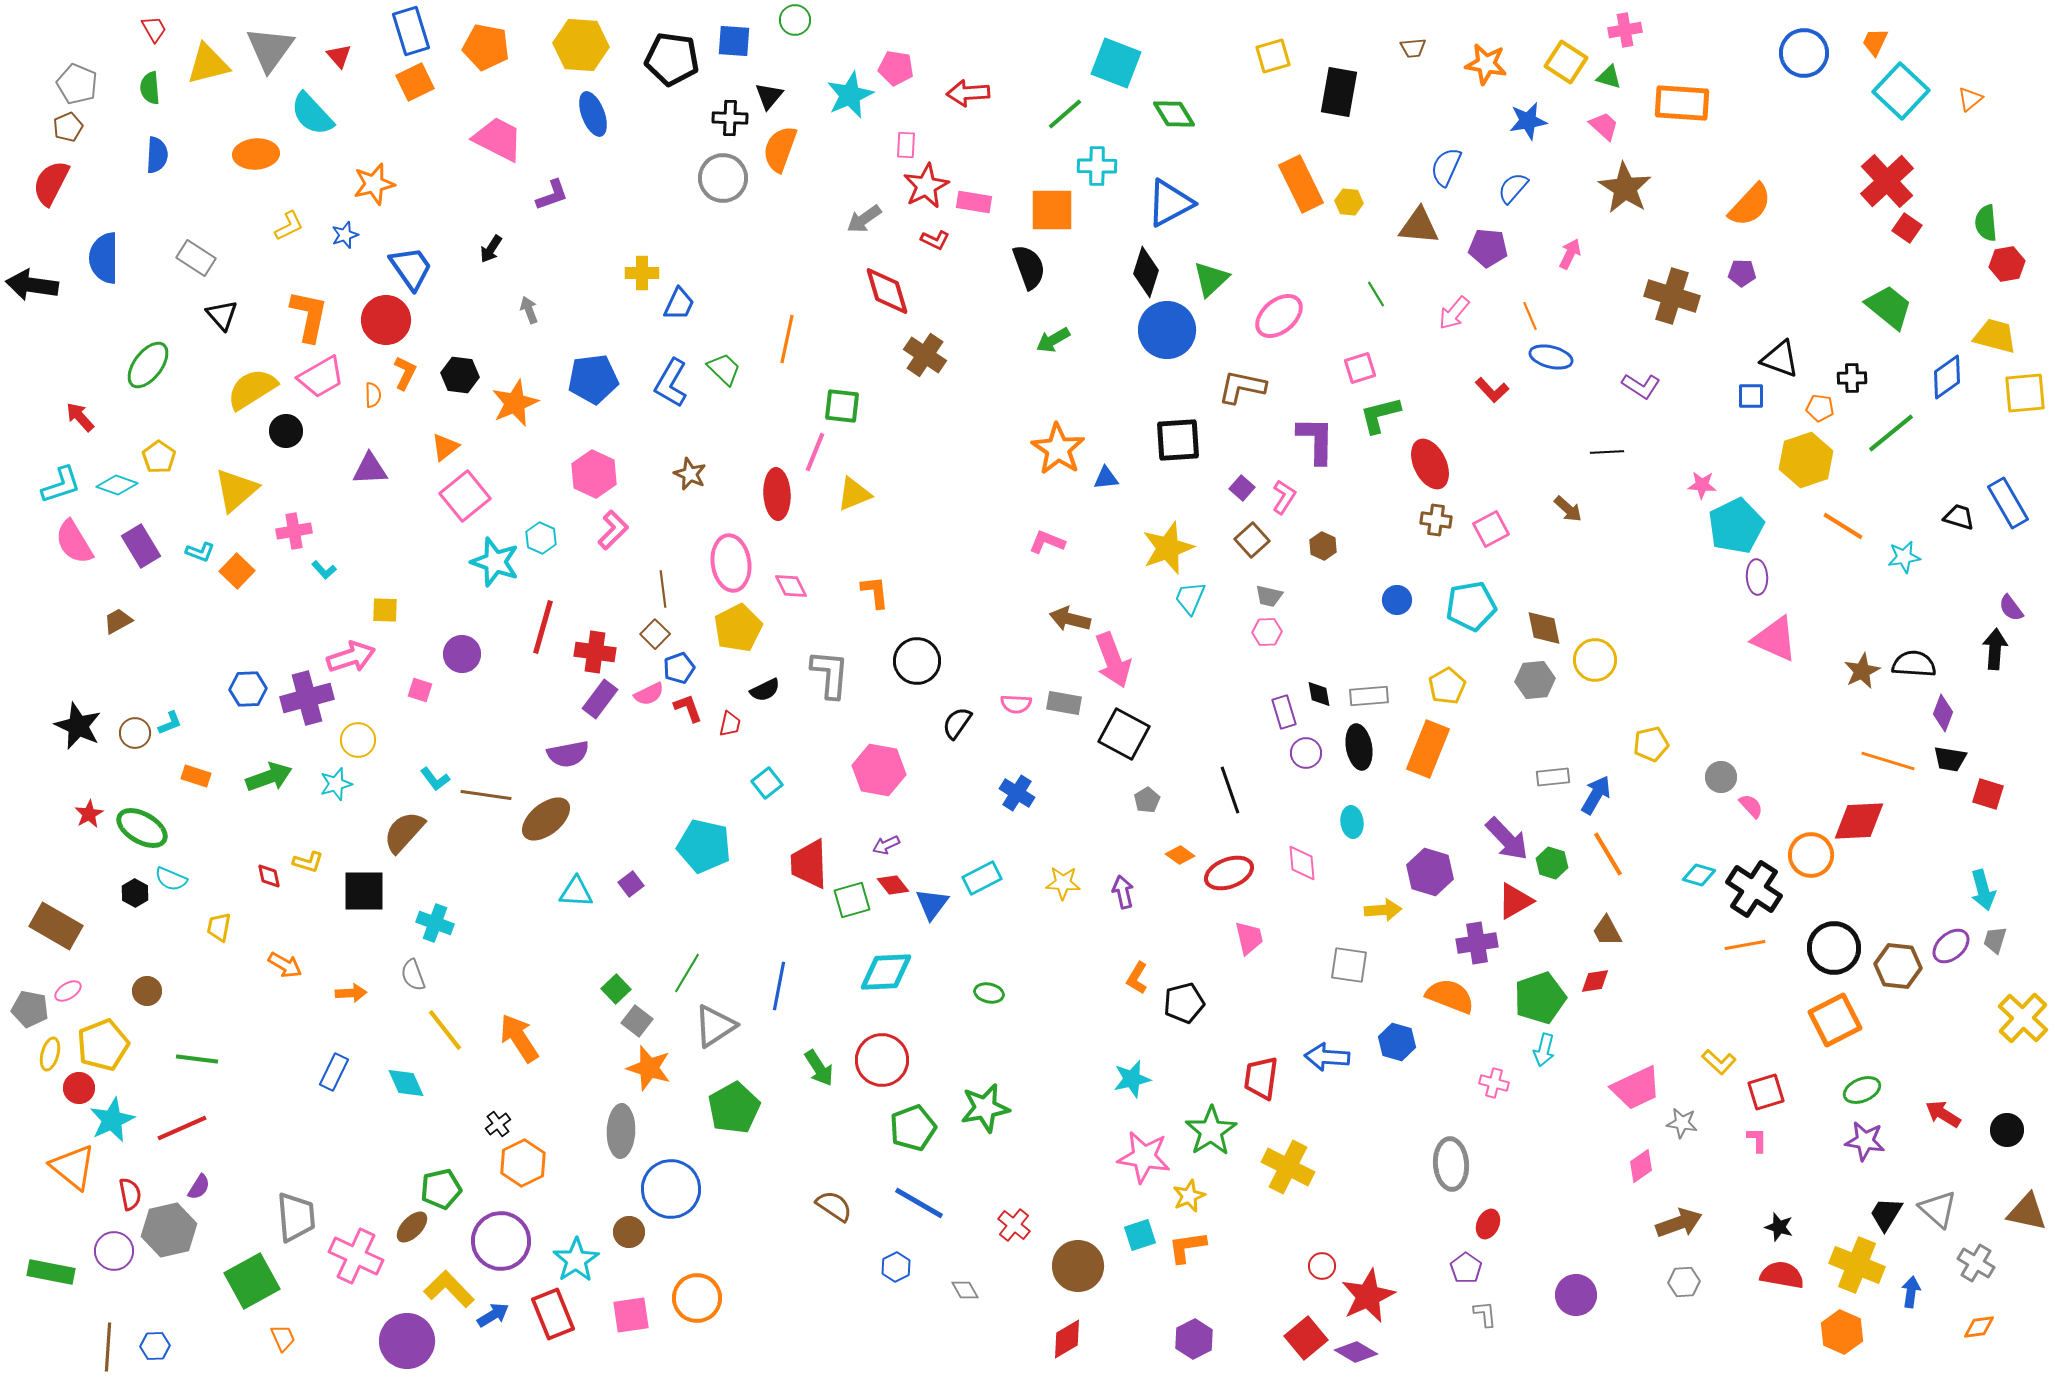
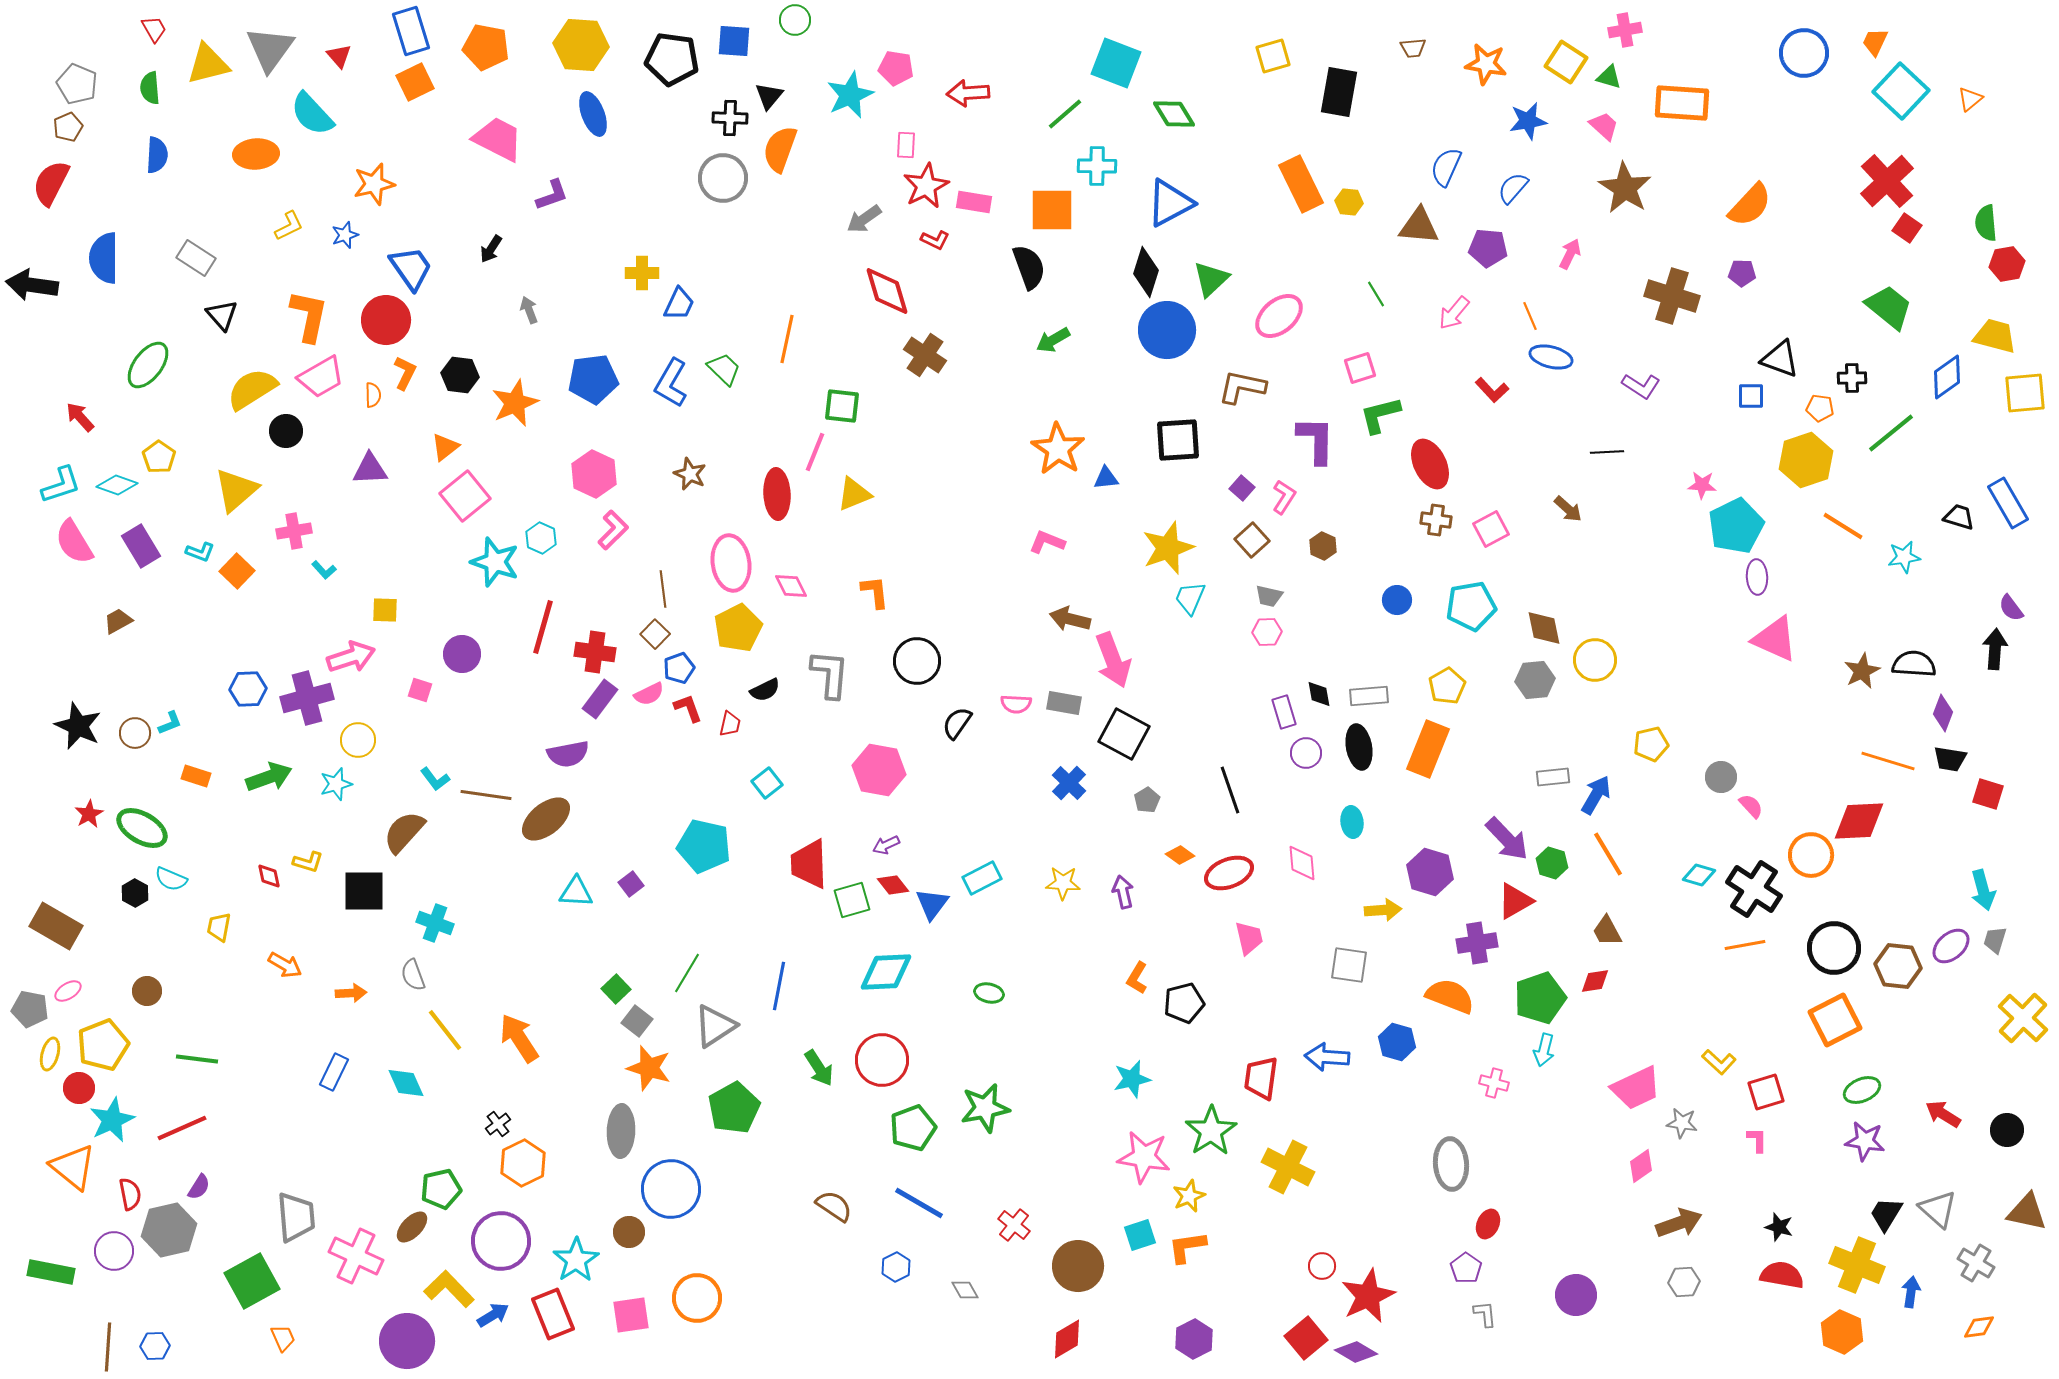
blue cross at (1017, 793): moved 52 px right, 10 px up; rotated 12 degrees clockwise
